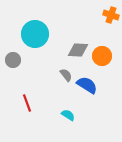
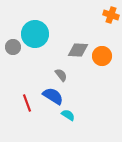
gray circle: moved 13 px up
gray semicircle: moved 5 px left
blue semicircle: moved 34 px left, 11 px down
